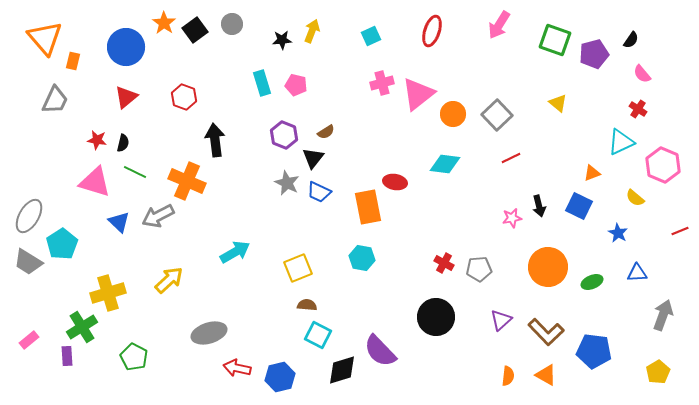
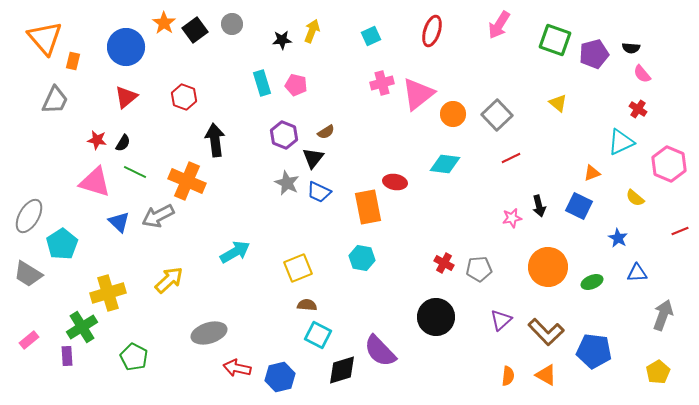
black semicircle at (631, 40): moved 8 px down; rotated 60 degrees clockwise
black semicircle at (123, 143): rotated 18 degrees clockwise
pink hexagon at (663, 165): moved 6 px right, 1 px up
blue star at (618, 233): moved 5 px down
gray trapezoid at (28, 262): moved 12 px down
